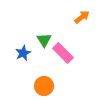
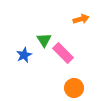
orange arrow: moved 1 px left, 2 px down; rotated 21 degrees clockwise
blue star: moved 1 px right, 2 px down
orange circle: moved 30 px right, 2 px down
